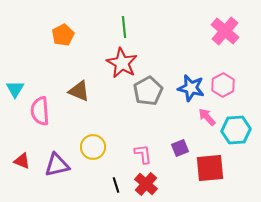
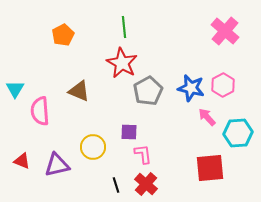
cyan hexagon: moved 2 px right, 3 px down
purple square: moved 51 px left, 16 px up; rotated 24 degrees clockwise
